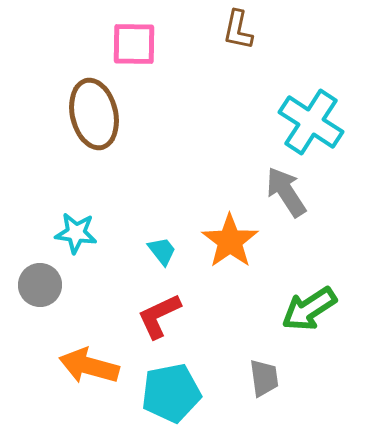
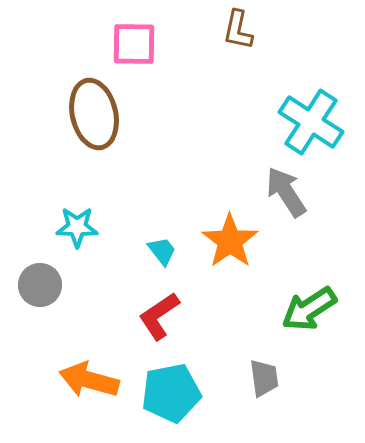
cyan star: moved 1 px right, 6 px up; rotated 6 degrees counterclockwise
red L-shape: rotated 9 degrees counterclockwise
orange arrow: moved 14 px down
